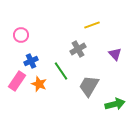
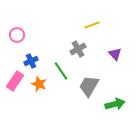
pink circle: moved 4 px left
pink rectangle: moved 2 px left
